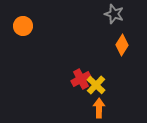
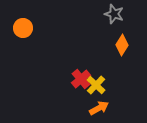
orange circle: moved 2 px down
red cross: rotated 12 degrees counterclockwise
orange arrow: rotated 60 degrees clockwise
